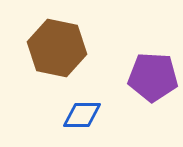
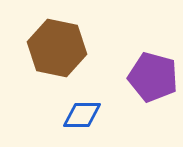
purple pentagon: rotated 12 degrees clockwise
